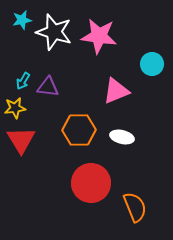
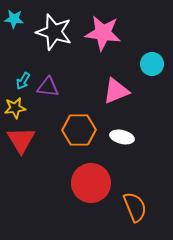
cyan star: moved 8 px left, 1 px up; rotated 18 degrees clockwise
pink star: moved 4 px right, 3 px up
